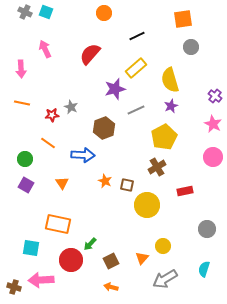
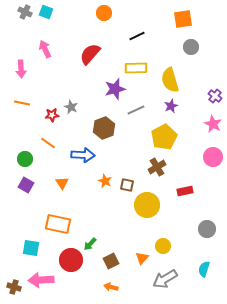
yellow rectangle at (136, 68): rotated 40 degrees clockwise
